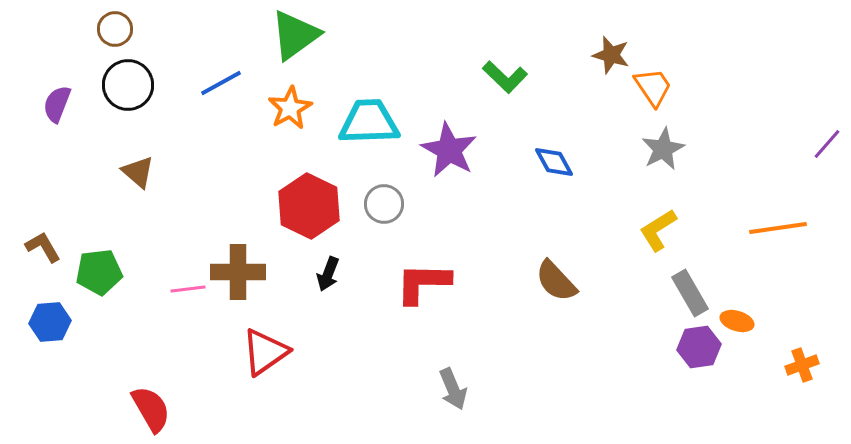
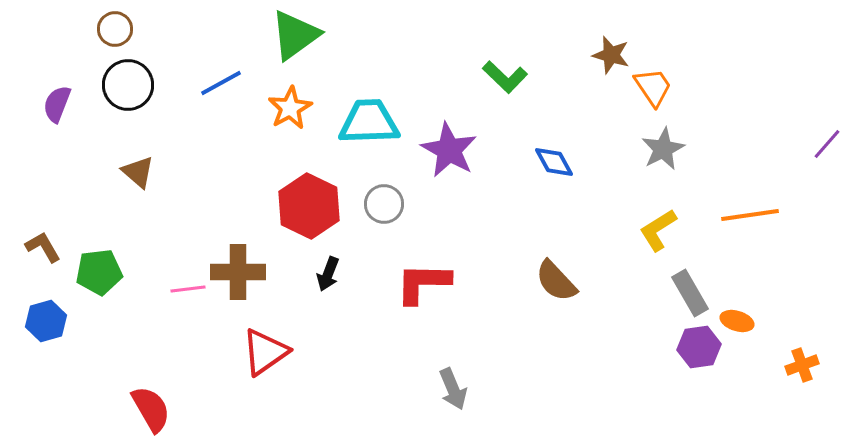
orange line: moved 28 px left, 13 px up
blue hexagon: moved 4 px left, 1 px up; rotated 12 degrees counterclockwise
